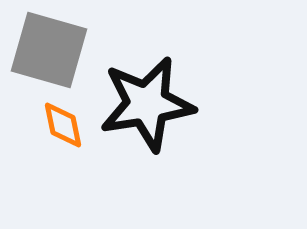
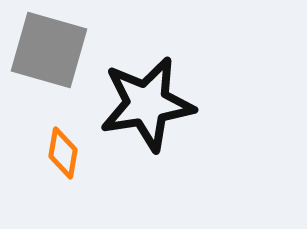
orange diamond: moved 28 px down; rotated 21 degrees clockwise
